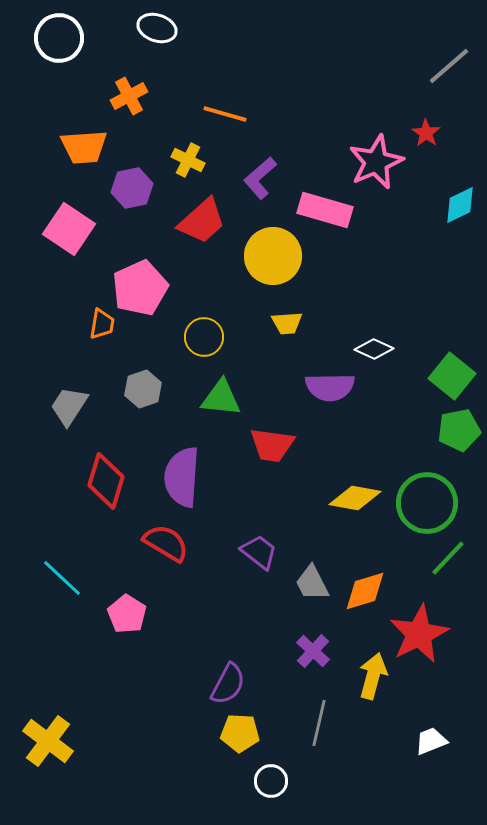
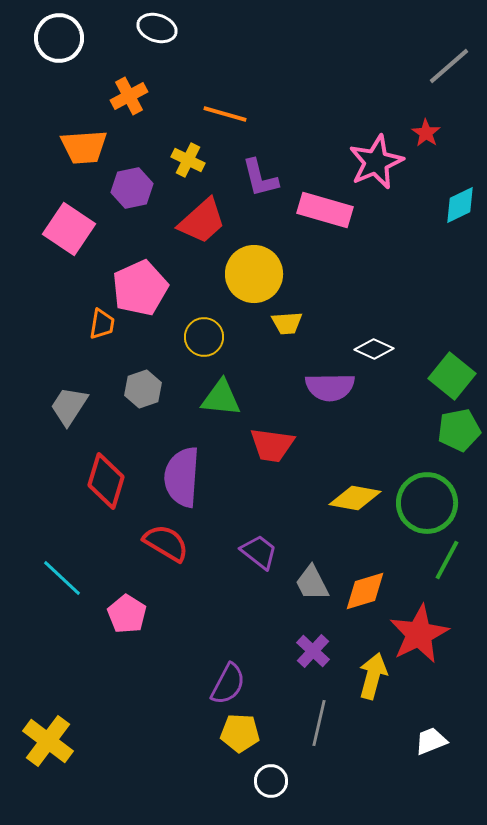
purple L-shape at (260, 178): rotated 63 degrees counterclockwise
yellow circle at (273, 256): moved 19 px left, 18 px down
green line at (448, 558): moved 1 px left, 2 px down; rotated 15 degrees counterclockwise
